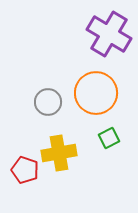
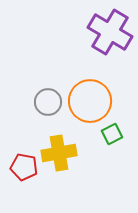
purple cross: moved 1 px right, 2 px up
orange circle: moved 6 px left, 8 px down
green square: moved 3 px right, 4 px up
red pentagon: moved 1 px left, 3 px up; rotated 8 degrees counterclockwise
